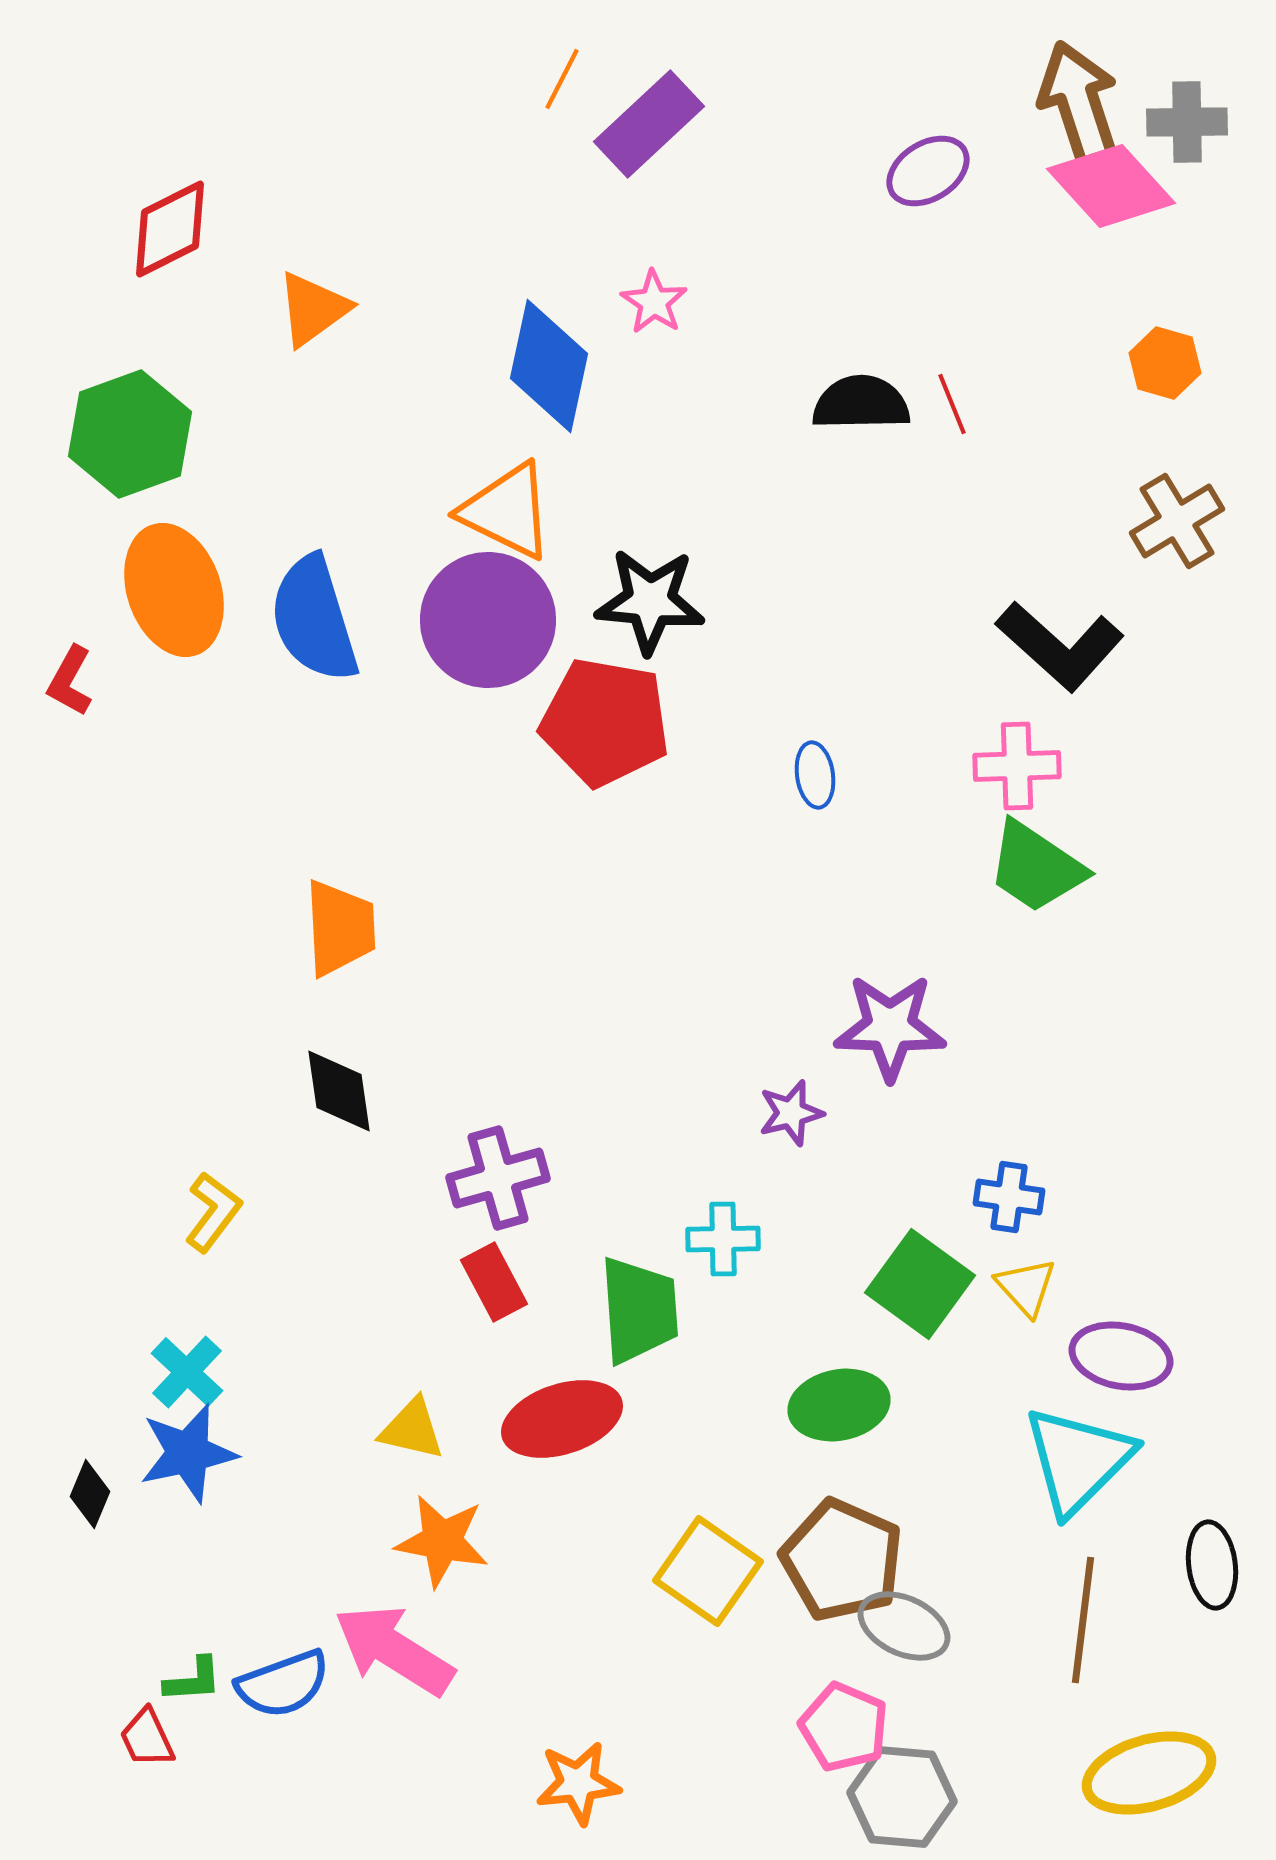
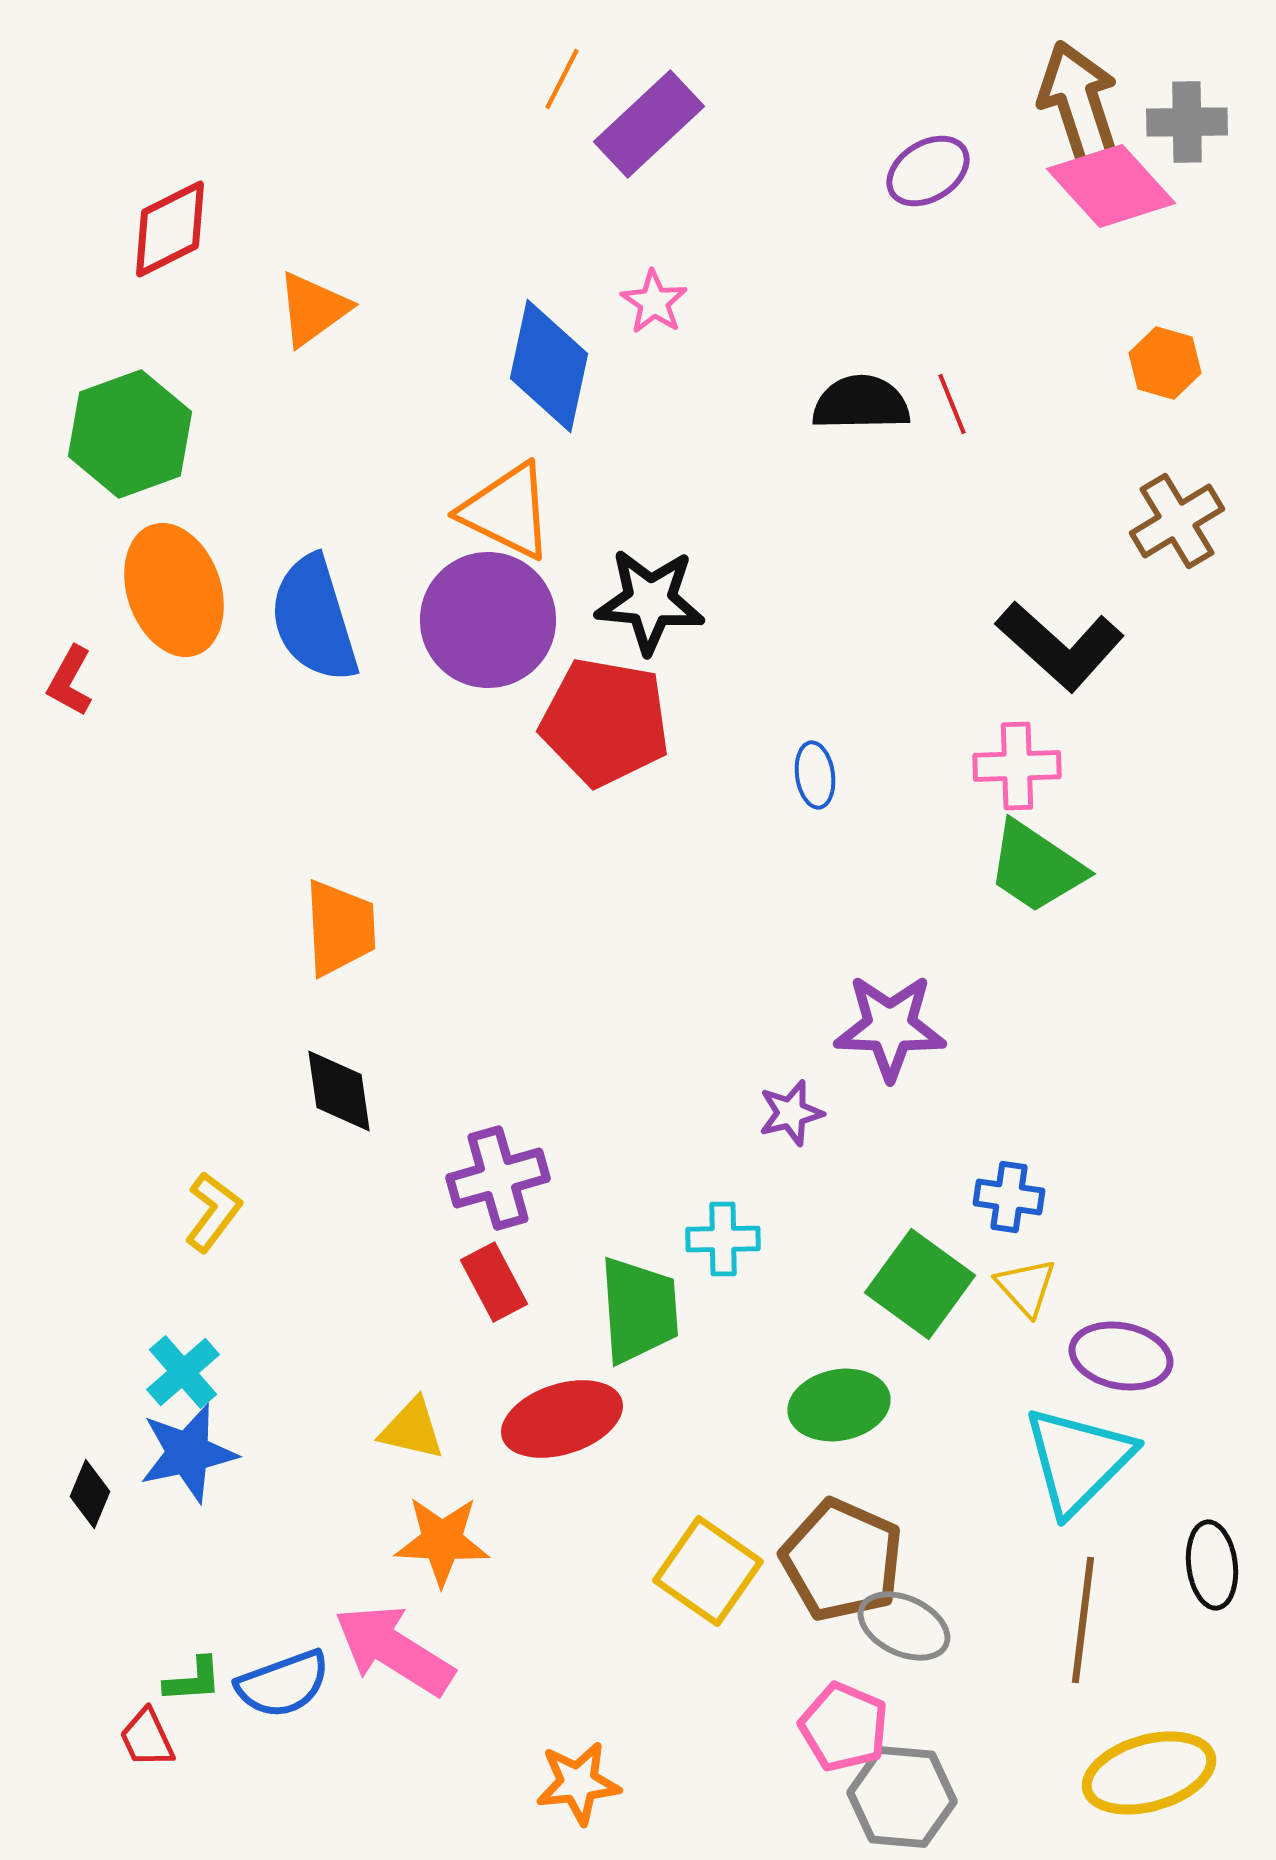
cyan cross at (187, 1372): moved 4 px left; rotated 6 degrees clockwise
orange star at (442, 1541): rotated 8 degrees counterclockwise
